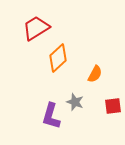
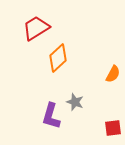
orange semicircle: moved 18 px right
red square: moved 22 px down
